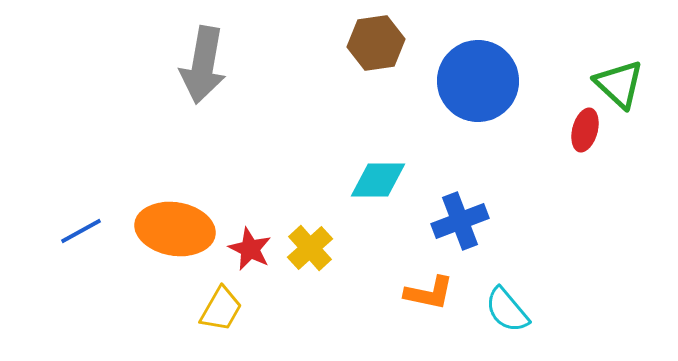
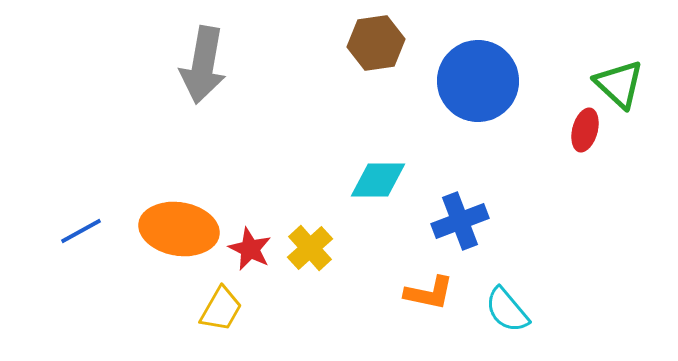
orange ellipse: moved 4 px right
